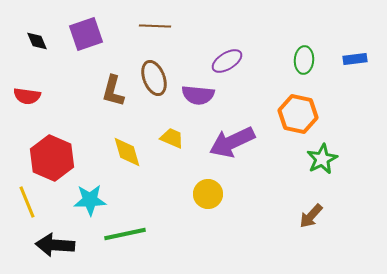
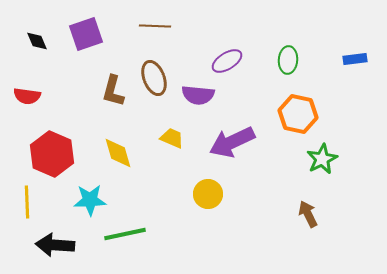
green ellipse: moved 16 px left
yellow diamond: moved 9 px left, 1 px down
red hexagon: moved 4 px up
yellow line: rotated 20 degrees clockwise
brown arrow: moved 3 px left, 2 px up; rotated 112 degrees clockwise
